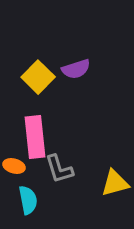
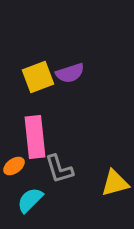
purple semicircle: moved 6 px left, 4 px down
yellow square: rotated 24 degrees clockwise
orange ellipse: rotated 50 degrees counterclockwise
cyan semicircle: moved 2 px right; rotated 124 degrees counterclockwise
